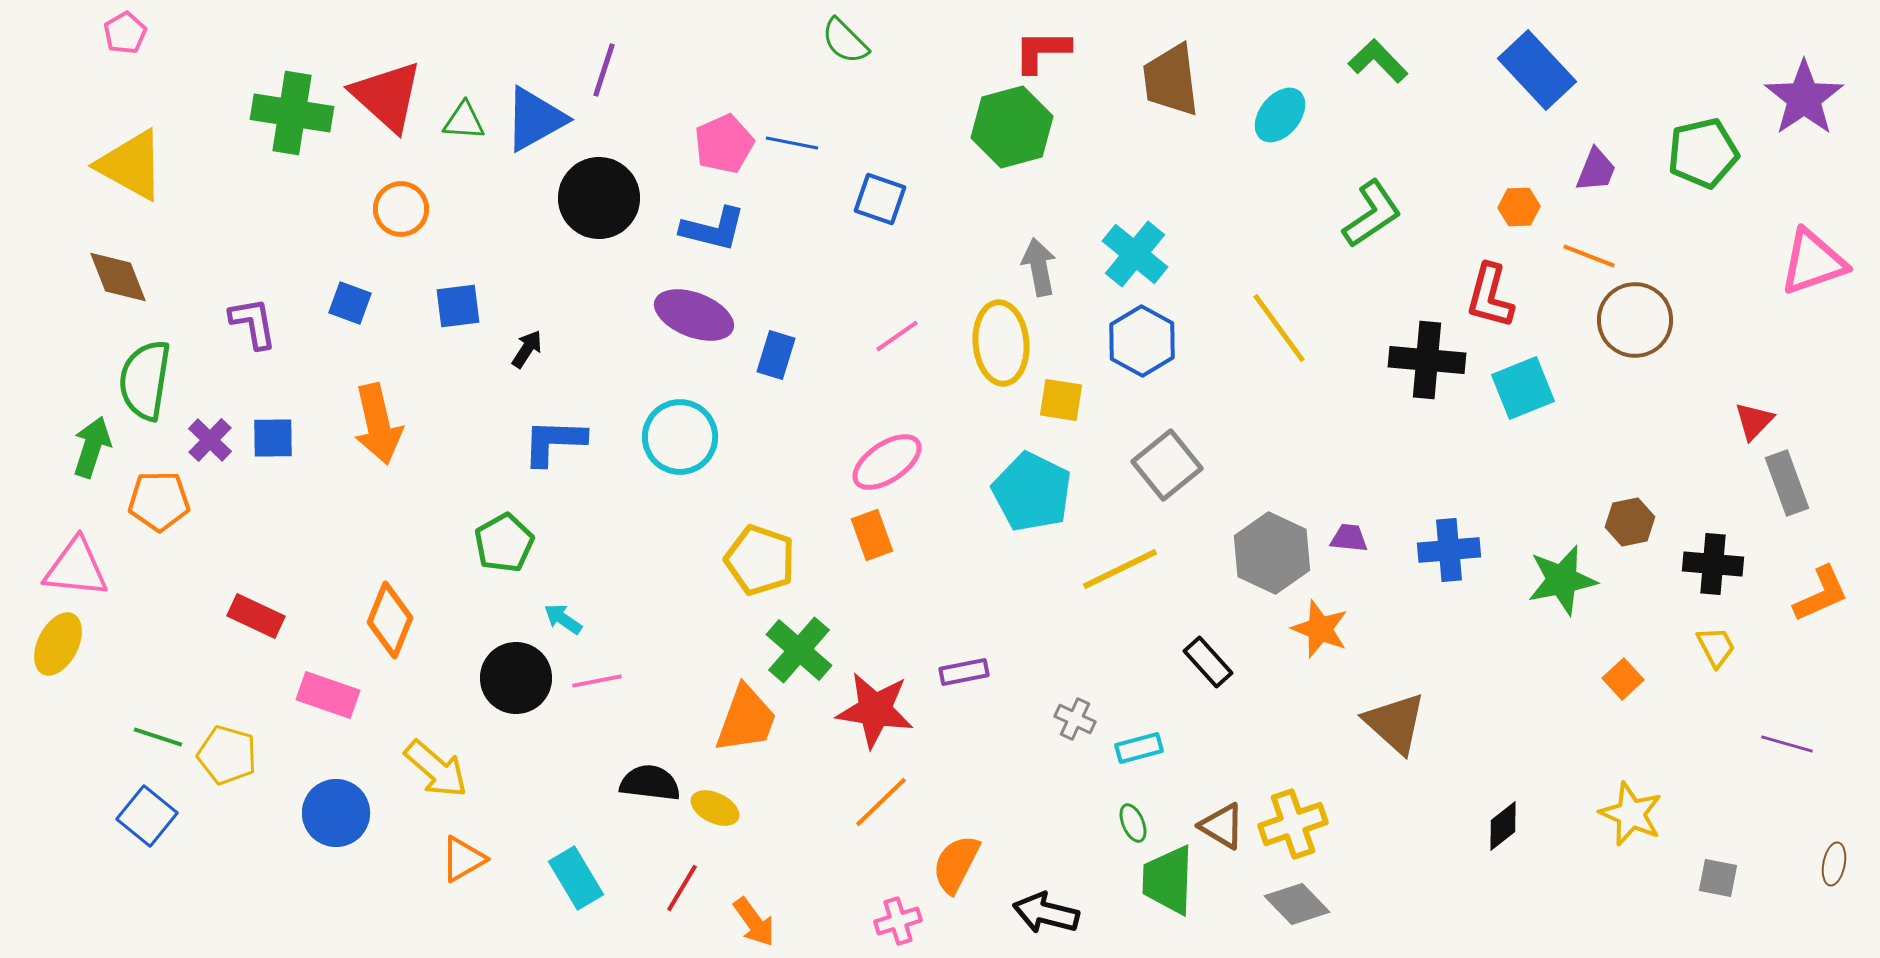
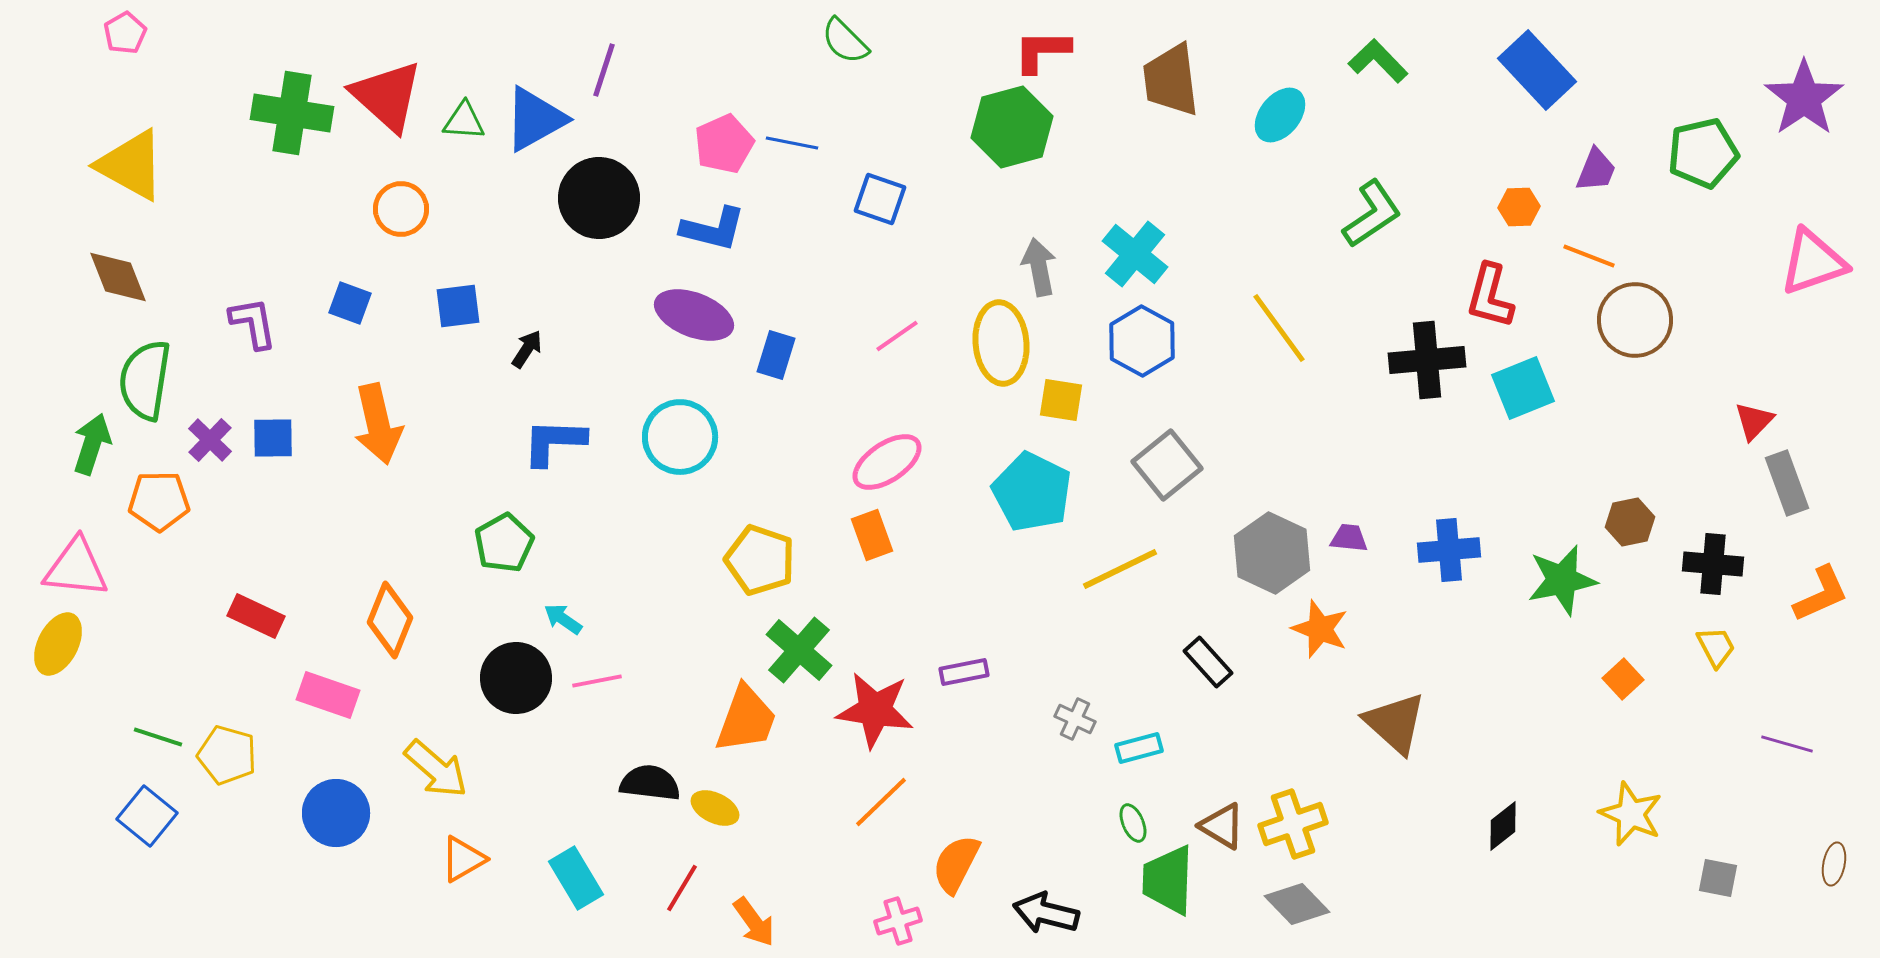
black cross at (1427, 360): rotated 10 degrees counterclockwise
green arrow at (92, 447): moved 3 px up
